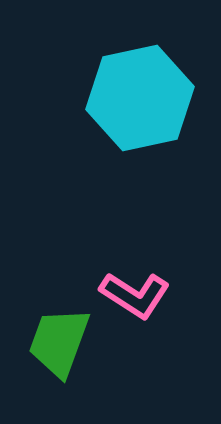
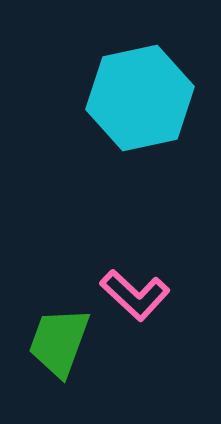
pink L-shape: rotated 10 degrees clockwise
